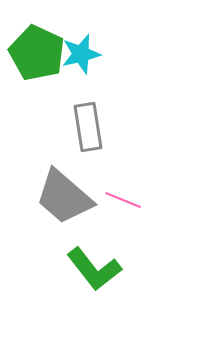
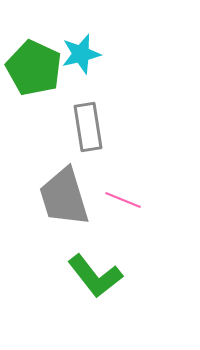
green pentagon: moved 3 px left, 15 px down
gray trapezoid: rotated 32 degrees clockwise
green L-shape: moved 1 px right, 7 px down
